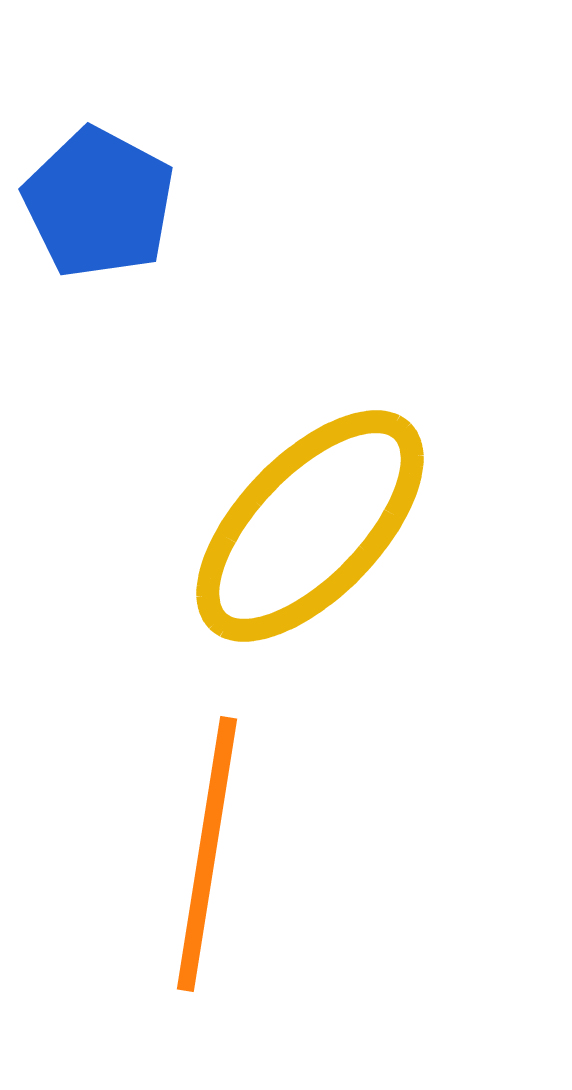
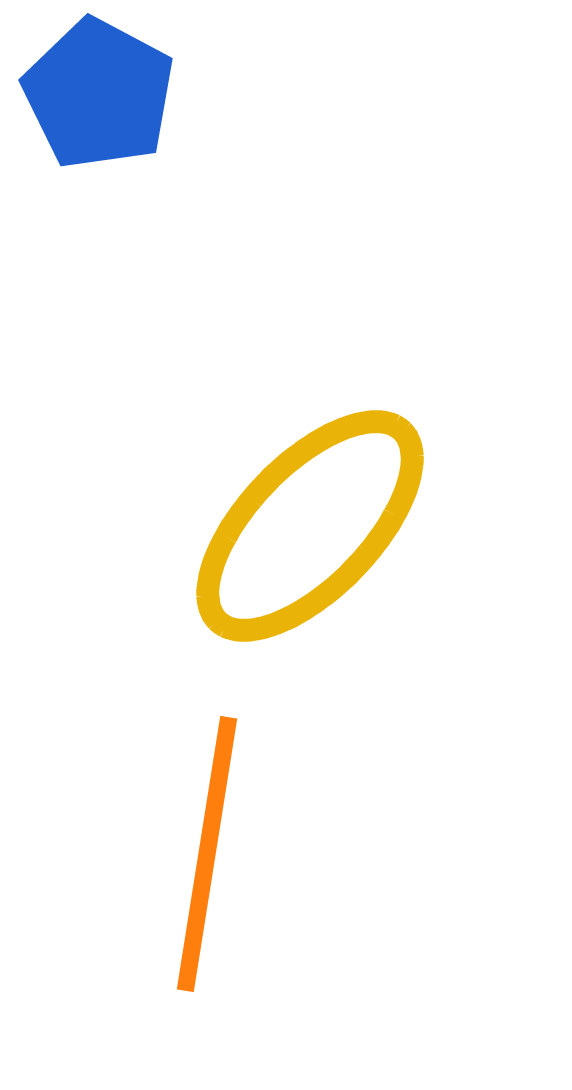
blue pentagon: moved 109 px up
